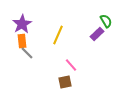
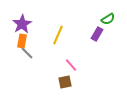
green semicircle: moved 2 px right, 2 px up; rotated 88 degrees clockwise
purple rectangle: rotated 16 degrees counterclockwise
orange rectangle: rotated 16 degrees clockwise
